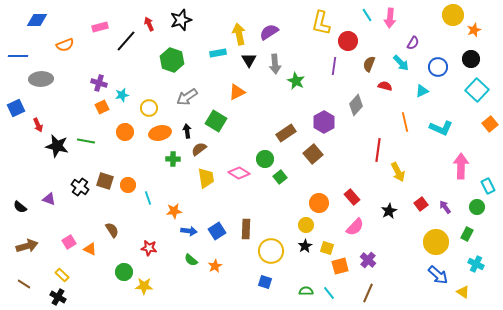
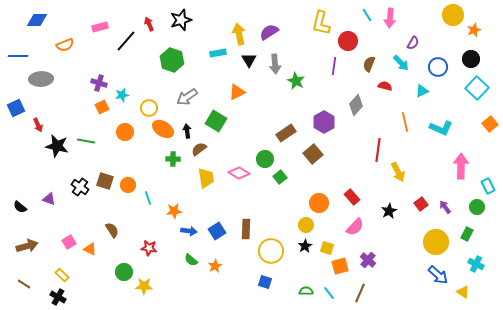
cyan square at (477, 90): moved 2 px up
orange ellipse at (160, 133): moved 3 px right, 4 px up; rotated 45 degrees clockwise
brown line at (368, 293): moved 8 px left
